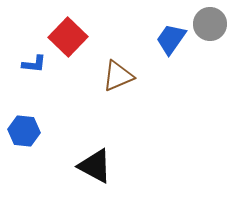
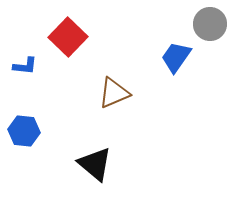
blue trapezoid: moved 5 px right, 18 px down
blue L-shape: moved 9 px left, 2 px down
brown triangle: moved 4 px left, 17 px down
black triangle: moved 2 px up; rotated 12 degrees clockwise
